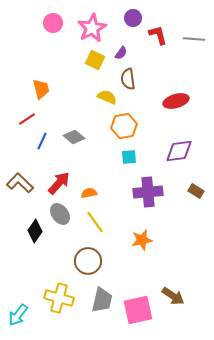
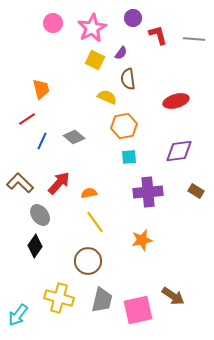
gray ellipse: moved 20 px left, 1 px down
black diamond: moved 15 px down
